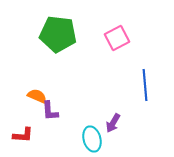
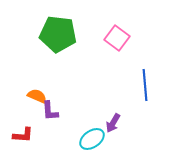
pink square: rotated 25 degrees counterclockwise
cyan ellipse: rotated 70 degrees clockwise
